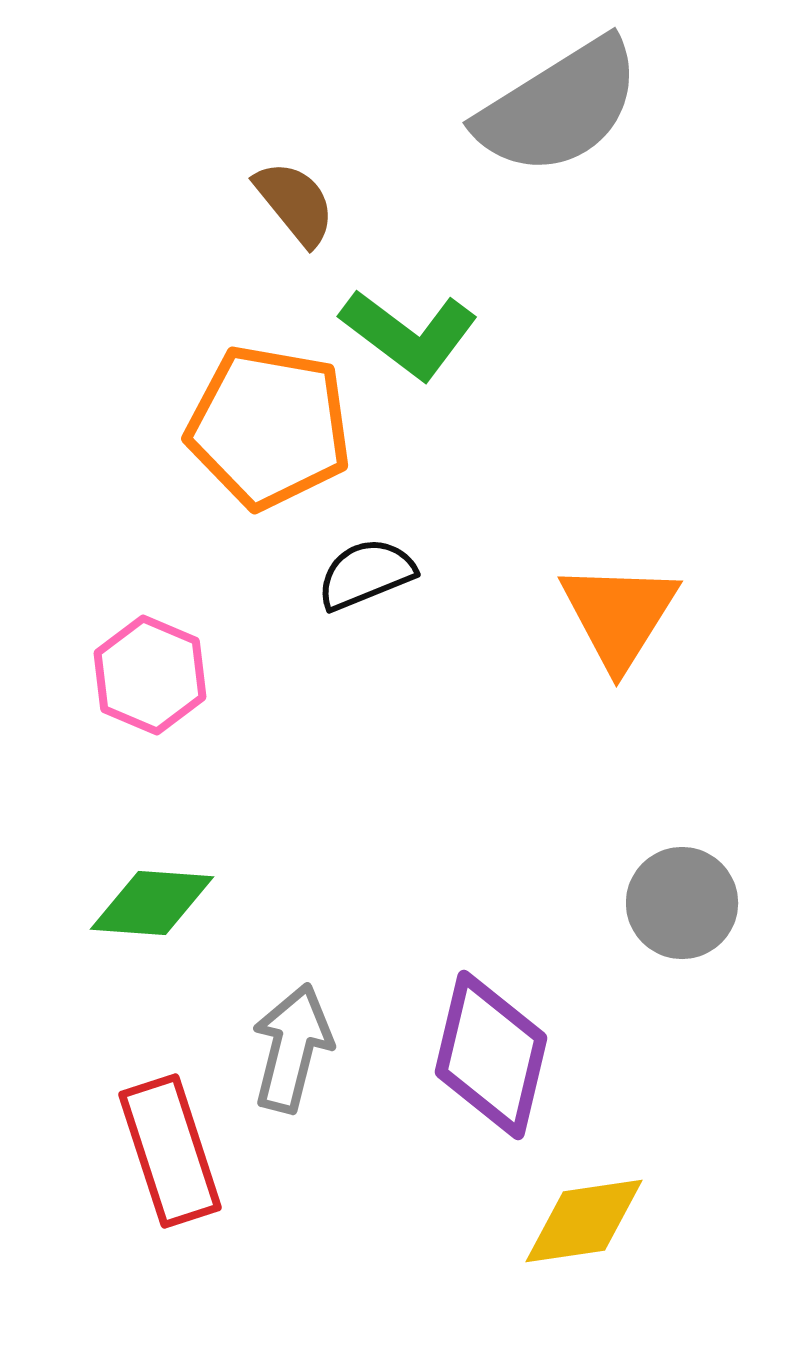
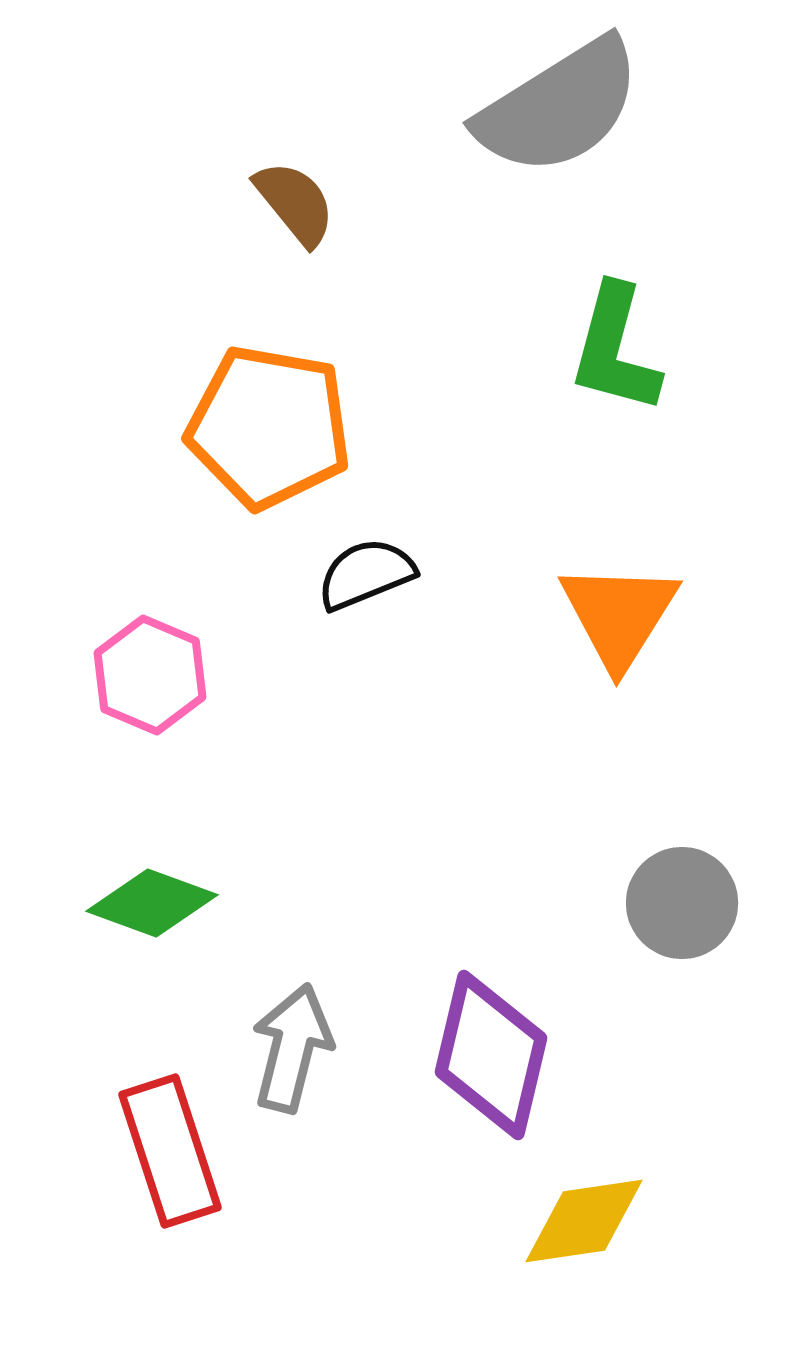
green L-shape: moved 206 px right, 15 px down; rotated 68 degrees clockwise
green diamond: rotated 16 degrees clockwise
